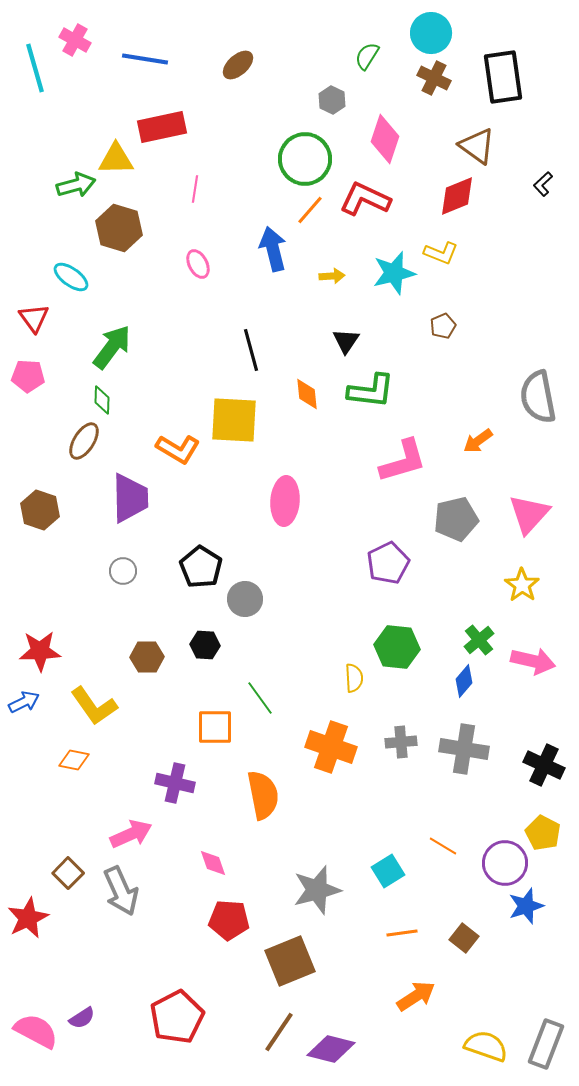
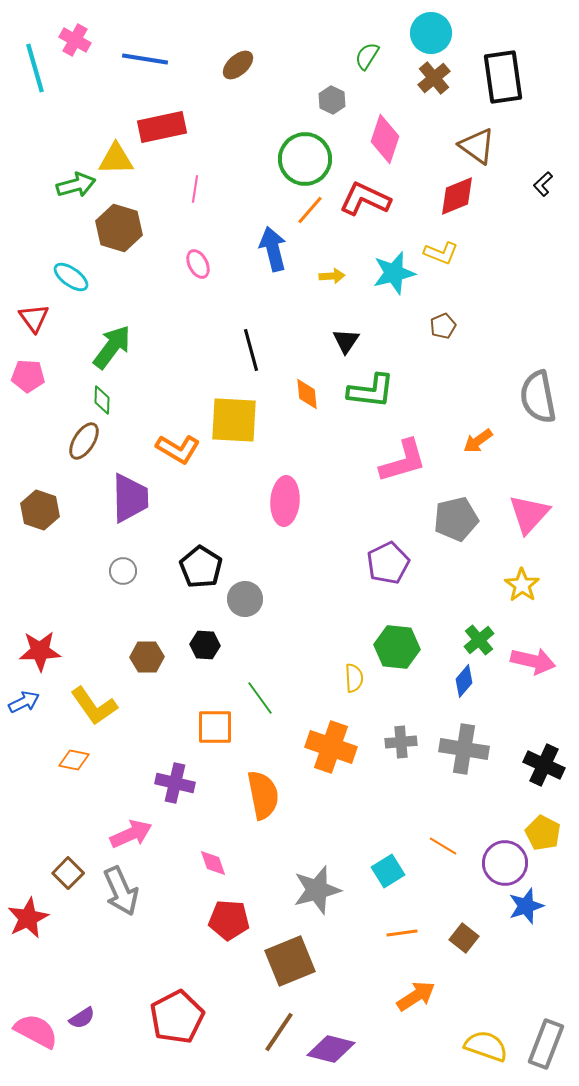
brown cross at (434, 78): rotated 24 degrees clockwise
